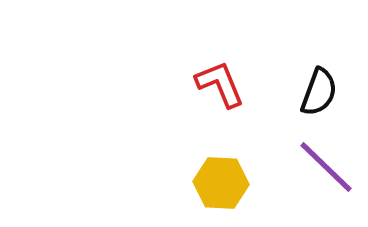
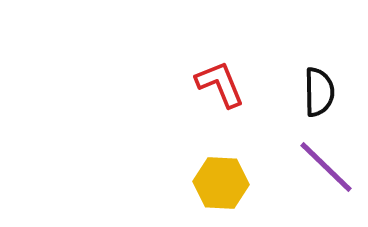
black semicircle: rotated 21 degrees counterclockwise
